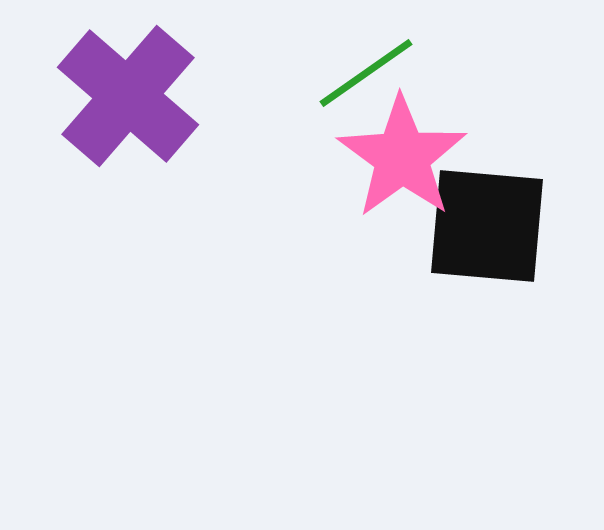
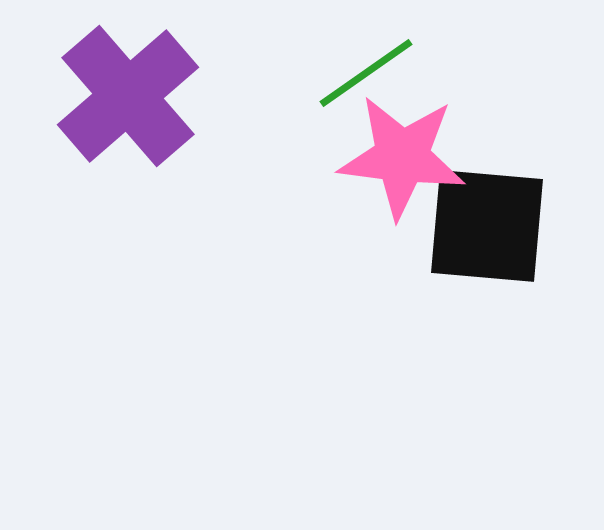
purple cross: rotated 8 degrees clockwise
pink star: rotated 29 degrees counterclockwise
